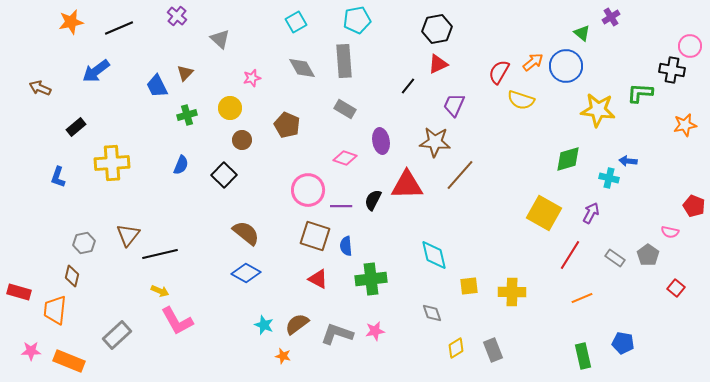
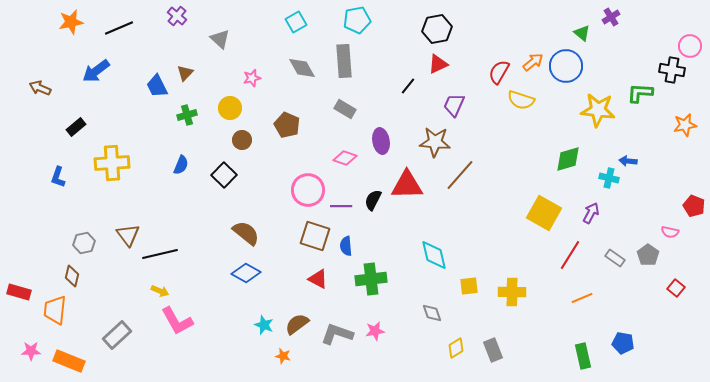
brown triangle at (128, 235): rotated 15 degrees counterclockwise
